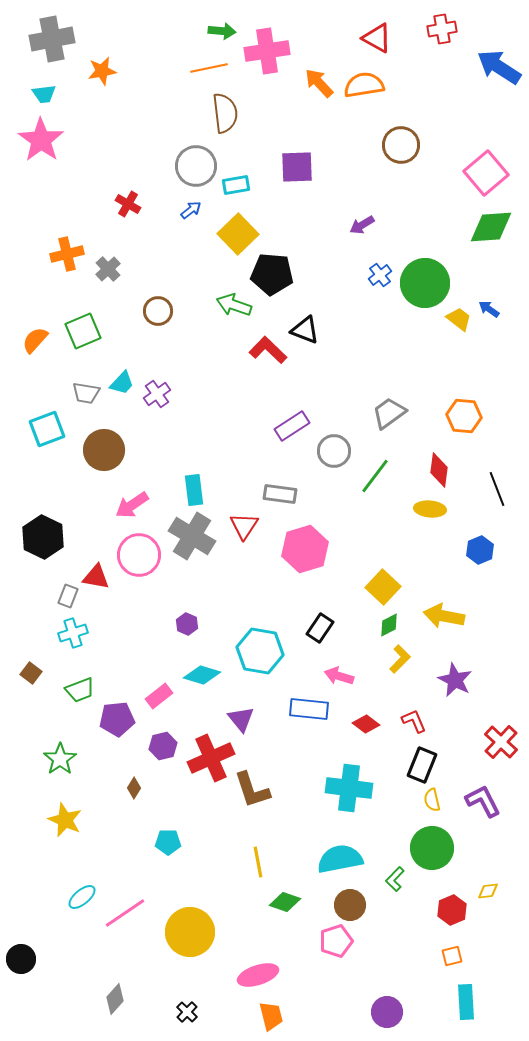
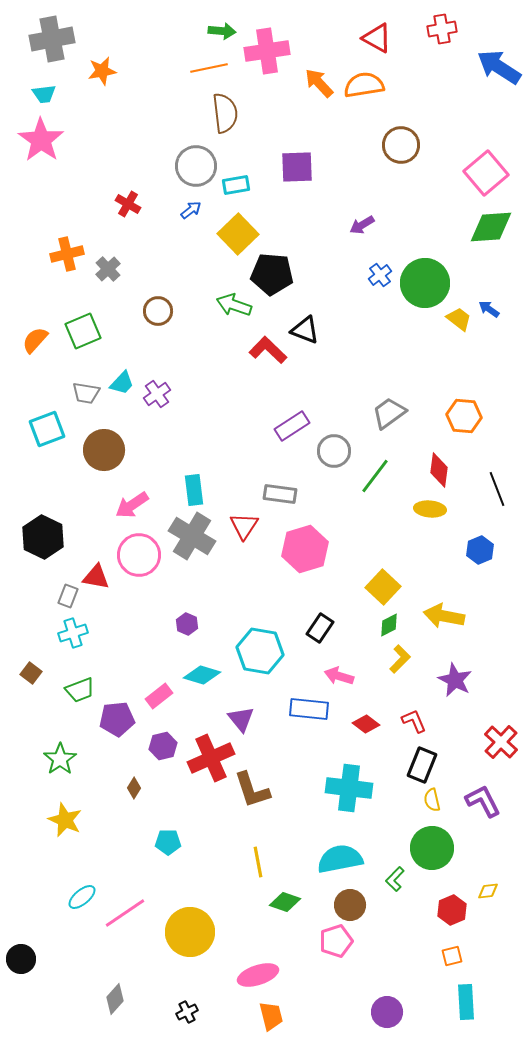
black cross at (187, 1012): rotated 20 degrees clockwise
